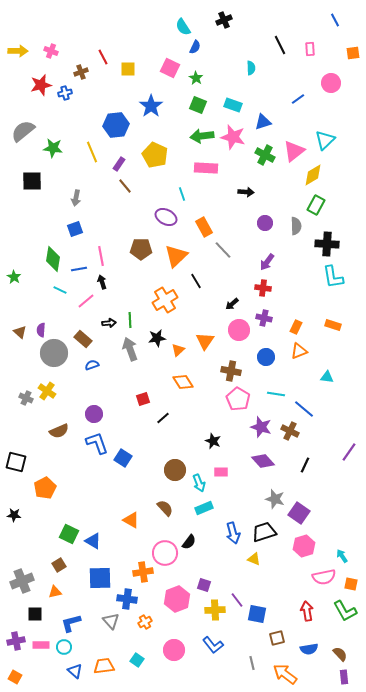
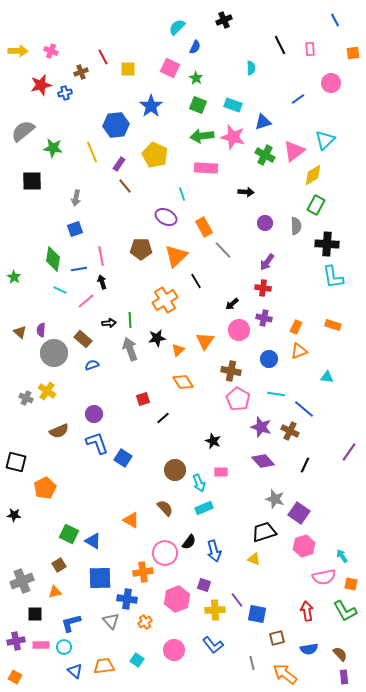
cyan semicircle at (183, 27): moved 6 px left; rotated 78 degrees clockwise
blue circle at (266, 357): moved 3 px right, 2 px down
blue arrow at (233, 533): moved 19 px left, 18 px down
